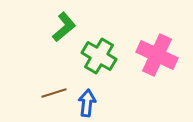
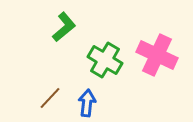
green cross: moved 6 px right, 4 px down
brown line: moved 4 px left, 5 px down; rotated 30 degrees counterclockwise
